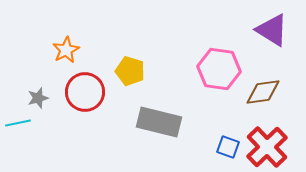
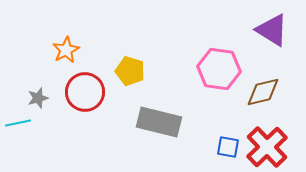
brown diamond: rotated 6 degrees counterclockwise
blue square: rotated 10 degrees counterclockwise
